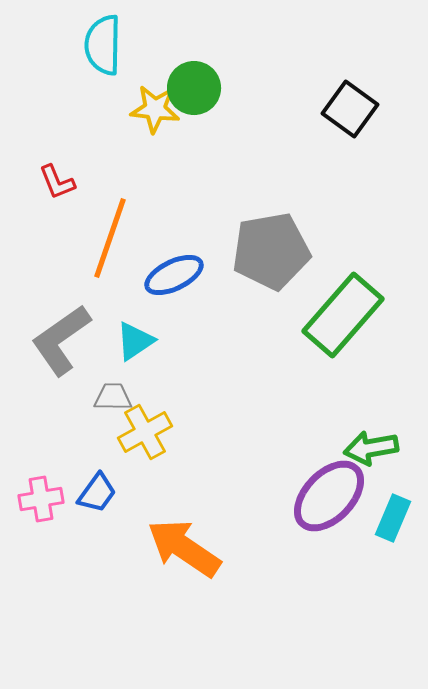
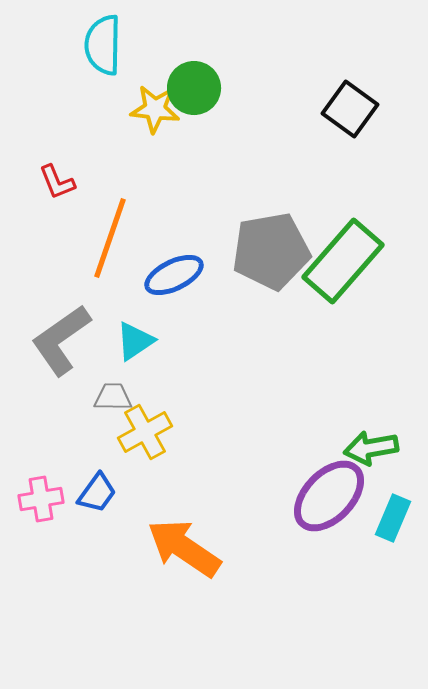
green rectangle: moved 54 px up
